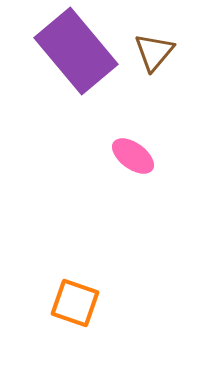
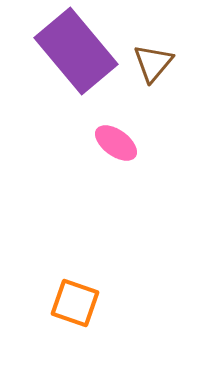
brown triangle: moved 1 px left, 11 px down
pink ellipse: moved 17 px left, 13 px up
